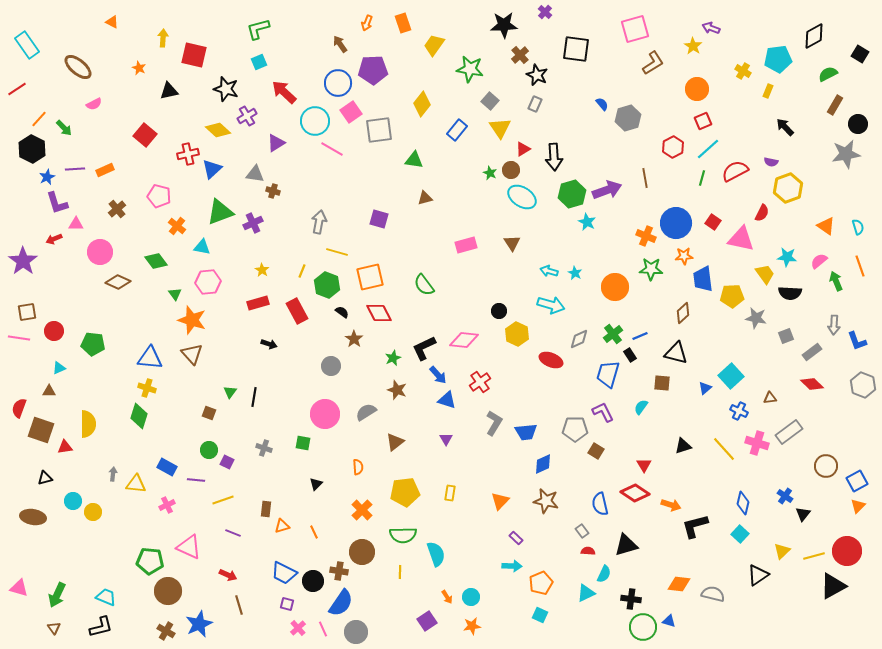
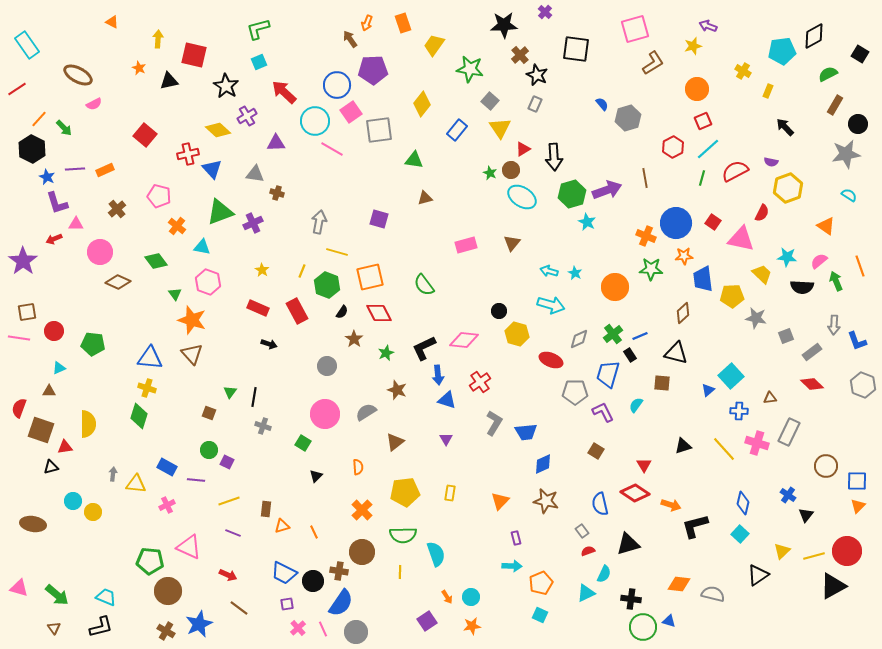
purple arrow at (711, 28): moved 3 px left, 2 px up
yellow arrow at (163, 38): moved 5 px left, 1 px down
brown arrow at (340, 44): moved 10 px right, 5 px up
yellow star at (693, 46): rotated 24 degrees clockwise
cyan pentagon at (778, 59): moved 4 px right, 8 px up
brown ellipse at (78, 67): moved 8 px down; rotated 12 degrees counterclockwise
blue circle at (338, 83): moved 1 px left, 2 px down
black star at (226, 89): moved 3 px up; rotated 15 degrees clockwise
black triangle at (169, 91): moved 10 px up
purple triangle at (276, 143): rotated 30 degrees clockwise
blue triangle at (212, 169): rotated 30 degrees counterclockwise
blue star at (47, 177): rotated 21 degrees counterclockwise
brown cross at (273, 191): moved 4 px right, 2 px down
cyan semicircle at (858, 227): moved 9 px left, 32 px up; rotated 42 degrees counterclockwise
brown triangle at (512, 243): rotated 12 degrees clockwise
yellow trapezoid at (765, 274): moved 3 px left; rotated 10 degrees counterclockwise
pink hexagon at (208, 282): rotated 25 degrees clockwise
black semicircle at (790, 293): moved 12 px right, 6 px up
red rectangle at (258, 303): moved 5 px down; rotated 40 degrees clockwise
black semicircle at (342, 312): rotated 88 degrees clockwise
yellow hexagon at (517, 334): rotated 10 degrees counterclockwise
green star at (393, 358): moved 7 px left, 5 px up
gray circle at (331, 366): moved 4 px left
blue arrow at (438, 375): rotated 36 degrees clockwise
blue triangle at (705, 388): moved 3 px right, 2 px down
cyan semicircle at (641, 407): moved 5 px left, 2 px up
blue cross at (739, 411): rotated 24 degrees counterclockwise
gray pentagon at (575, 429): moved 37 px up
gray rectangle at (789, 432): rotated 28 degrees counterclockwise
green square at (303, 443): rotated 21 degrees clockwise
gray cross at (264, 448): moved 1 px left, 22 px up
black triangle at (45, 478): moved 6 px right, 11 px up
blue square at (857, 481): rotated 30 degrees clockwise
black triangle at (316, 484): moved 8 px up
blue cross at (785, 496): moved 3 px right, 1 px up
yellow line at (223, 500): moved 6 px right, 1 px down
black triangle at (803, 514): moved 3 px right, 1 px down
brown ellipse at (33, 517): moved 7 px down
purple rectangle at (516, 538): rotated 32 degrees clockwise
black triangle at (626, 545): moved 2 px right, 1 px up
red semicircle at (588, 551): rotated 24 degrees counterclockwise
green arrow at (57, 595): rotated 75 degrees counterclockwise
purple square at (287, 604): rotated 24 degrees counterclockwise
brown line at (239, 605): moved 3 px down; rotated 36 degrees counterclockwise
